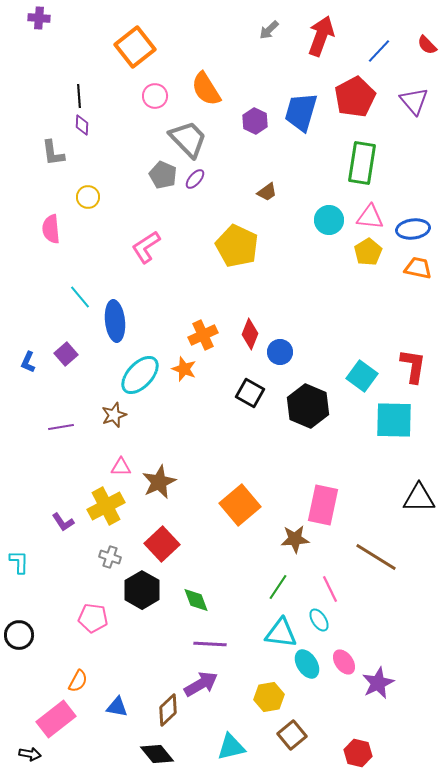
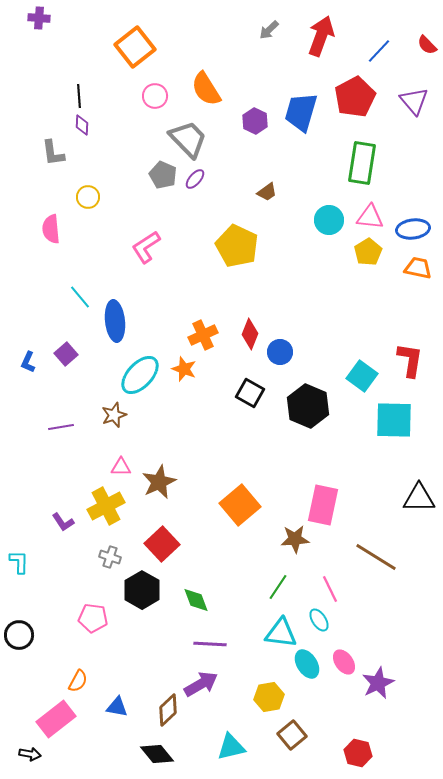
red L-shape at (413, 366): moved 3 px left, 6 px up
